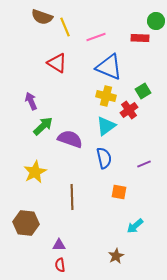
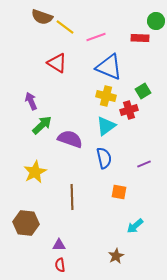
yellow line: rotated 30 degrees counterclockwise
red cross: rotated 18 degrees clockwise
green arrow: moved 1 px left, 1 px up
